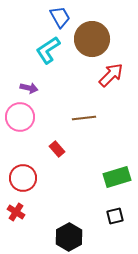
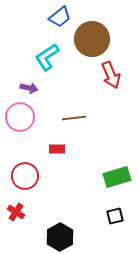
blue trapezoid: rotated 80 degrees clockwise
cyan L-shape: moved 1 px left, 7 px down
red arrow: rotated 112 degrees clockwise
brown line: moved 10 px left
red rectangle: rotated 49 degrees counterclockwise
red circle: moved 2 px right, 2 px up
black hexagon: moved 9 px left
